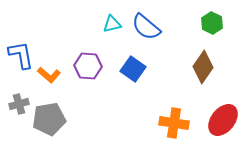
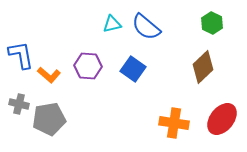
brown diamond: rotated 12 degrees clockwise
gray cross: rotated 30 degrees clockwise
red ellipse: moved 1 px left, 1 px up
